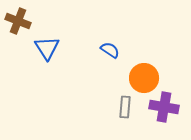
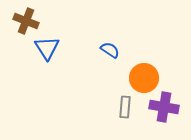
brown cross: moved 8 px right
